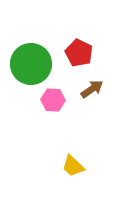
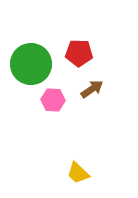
red pentagon: rotated 24 degrees counterclockwise
yellow trapezoid: moved 5 px right, 7 px down
